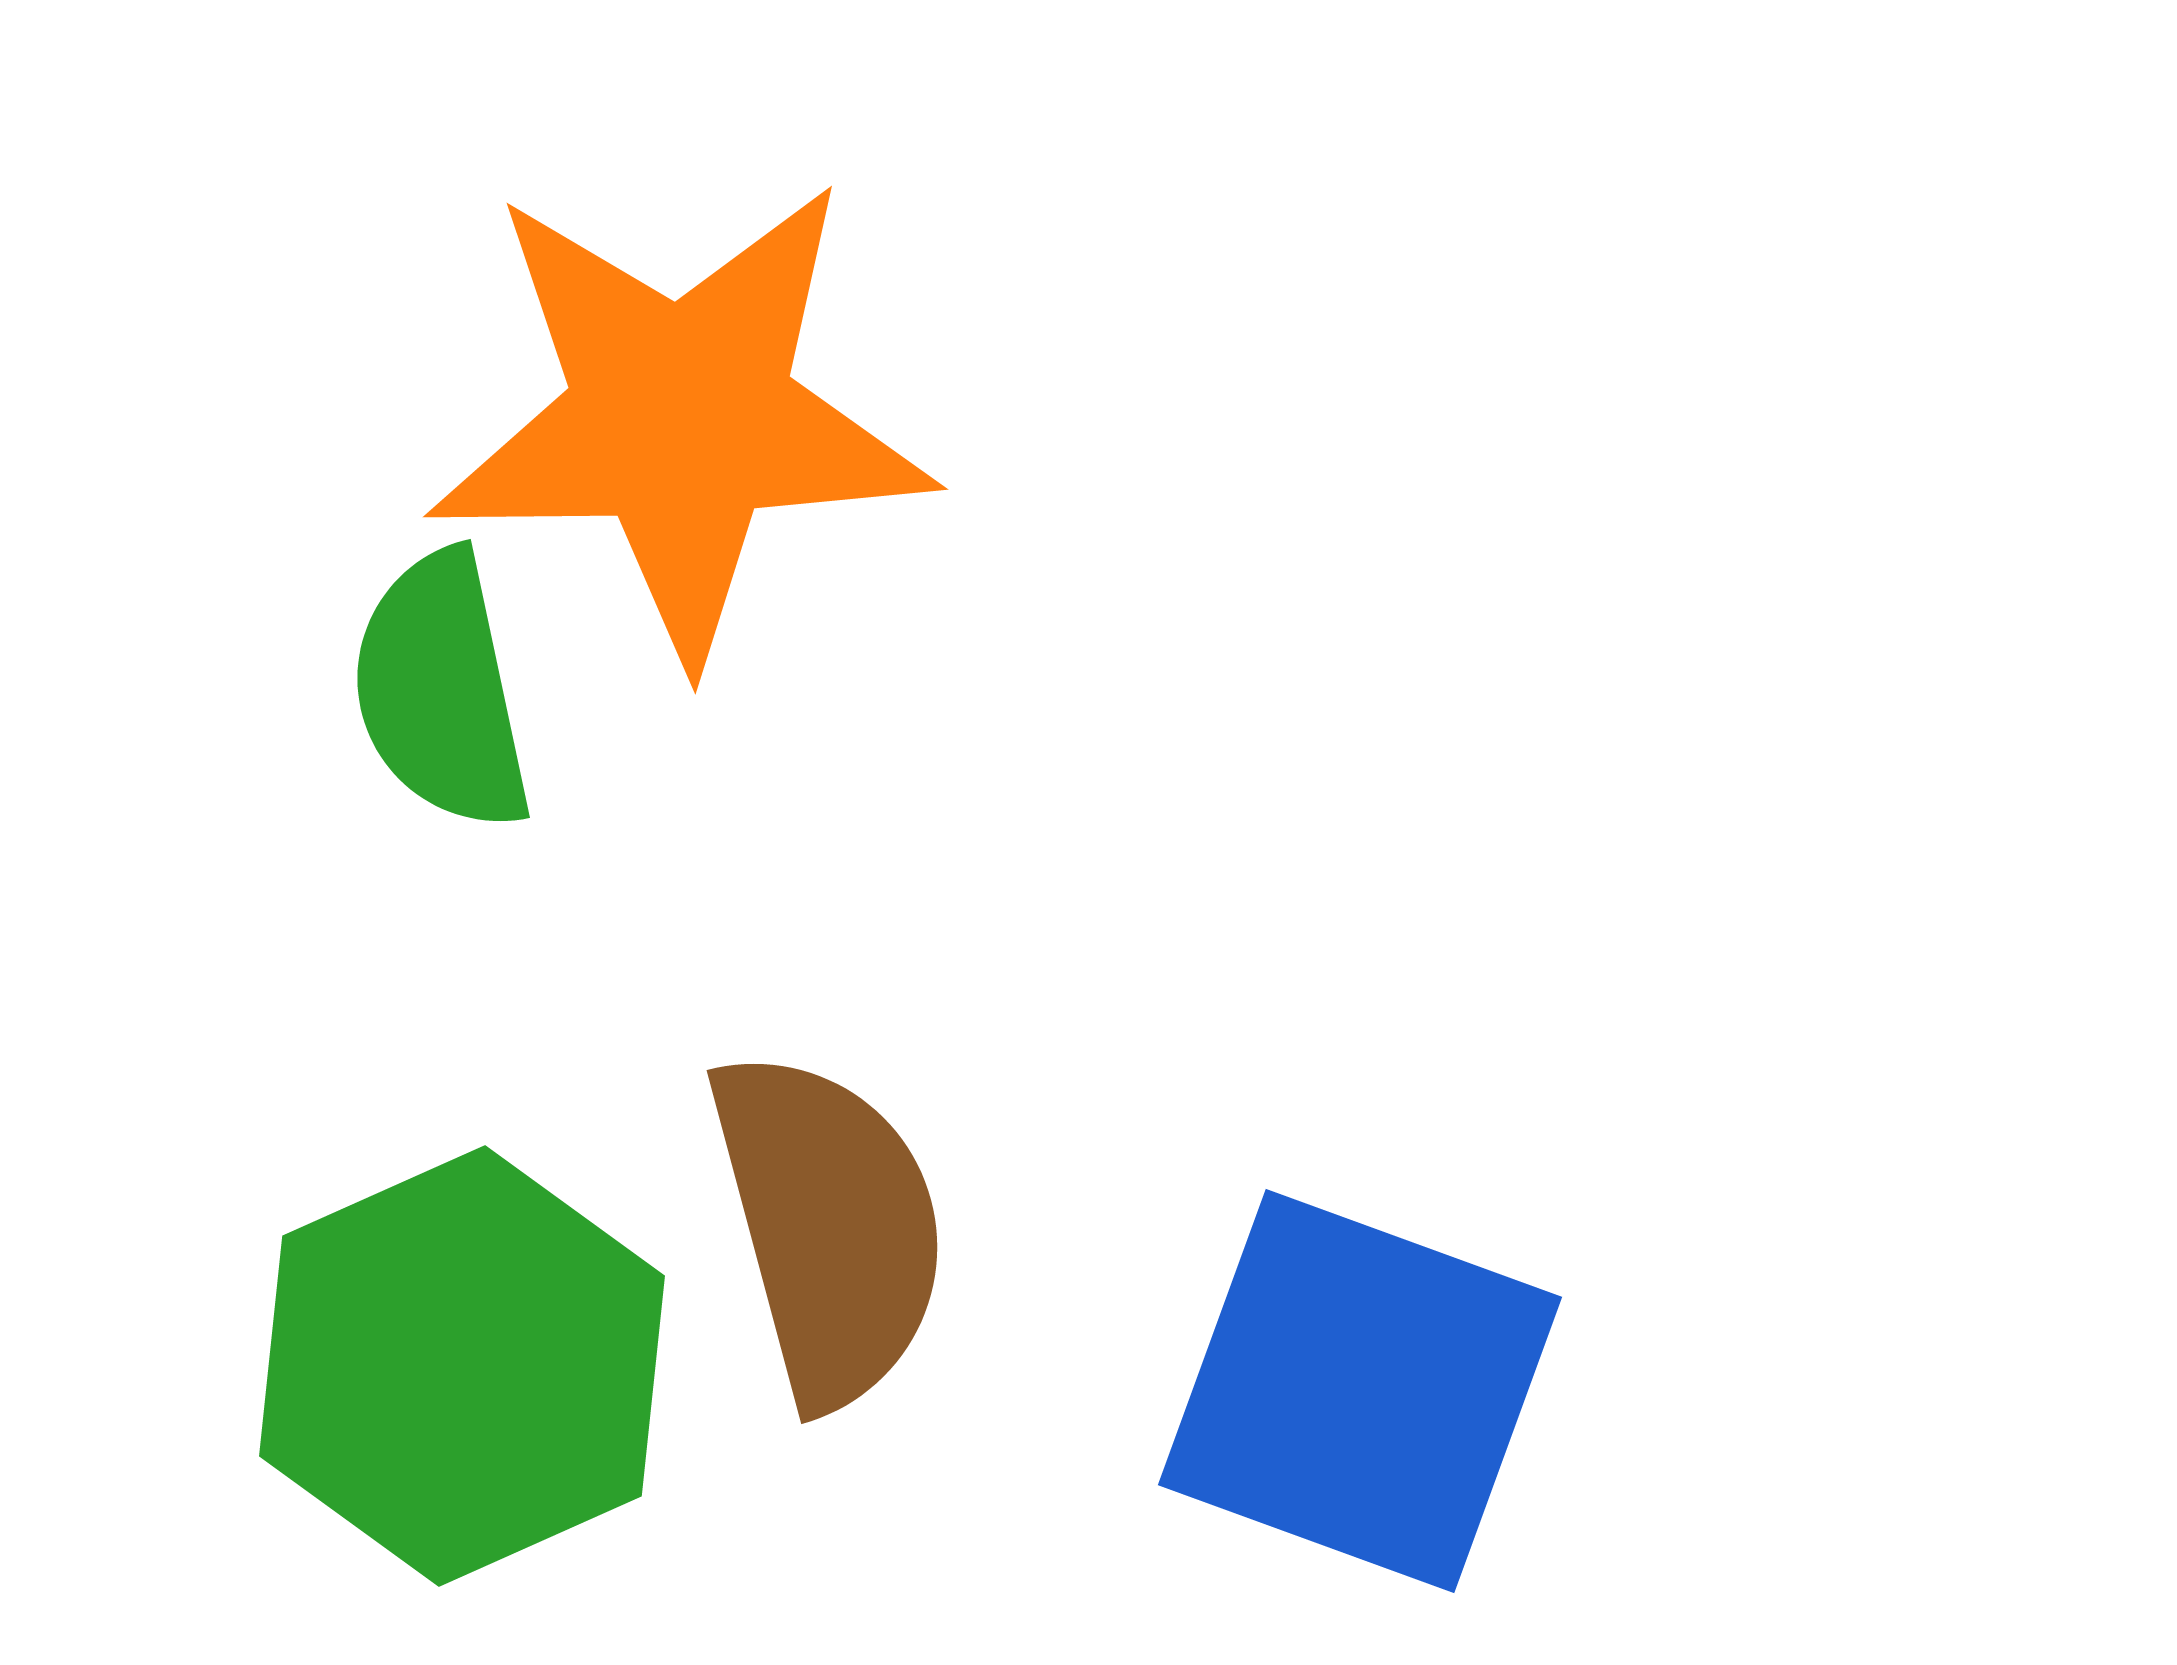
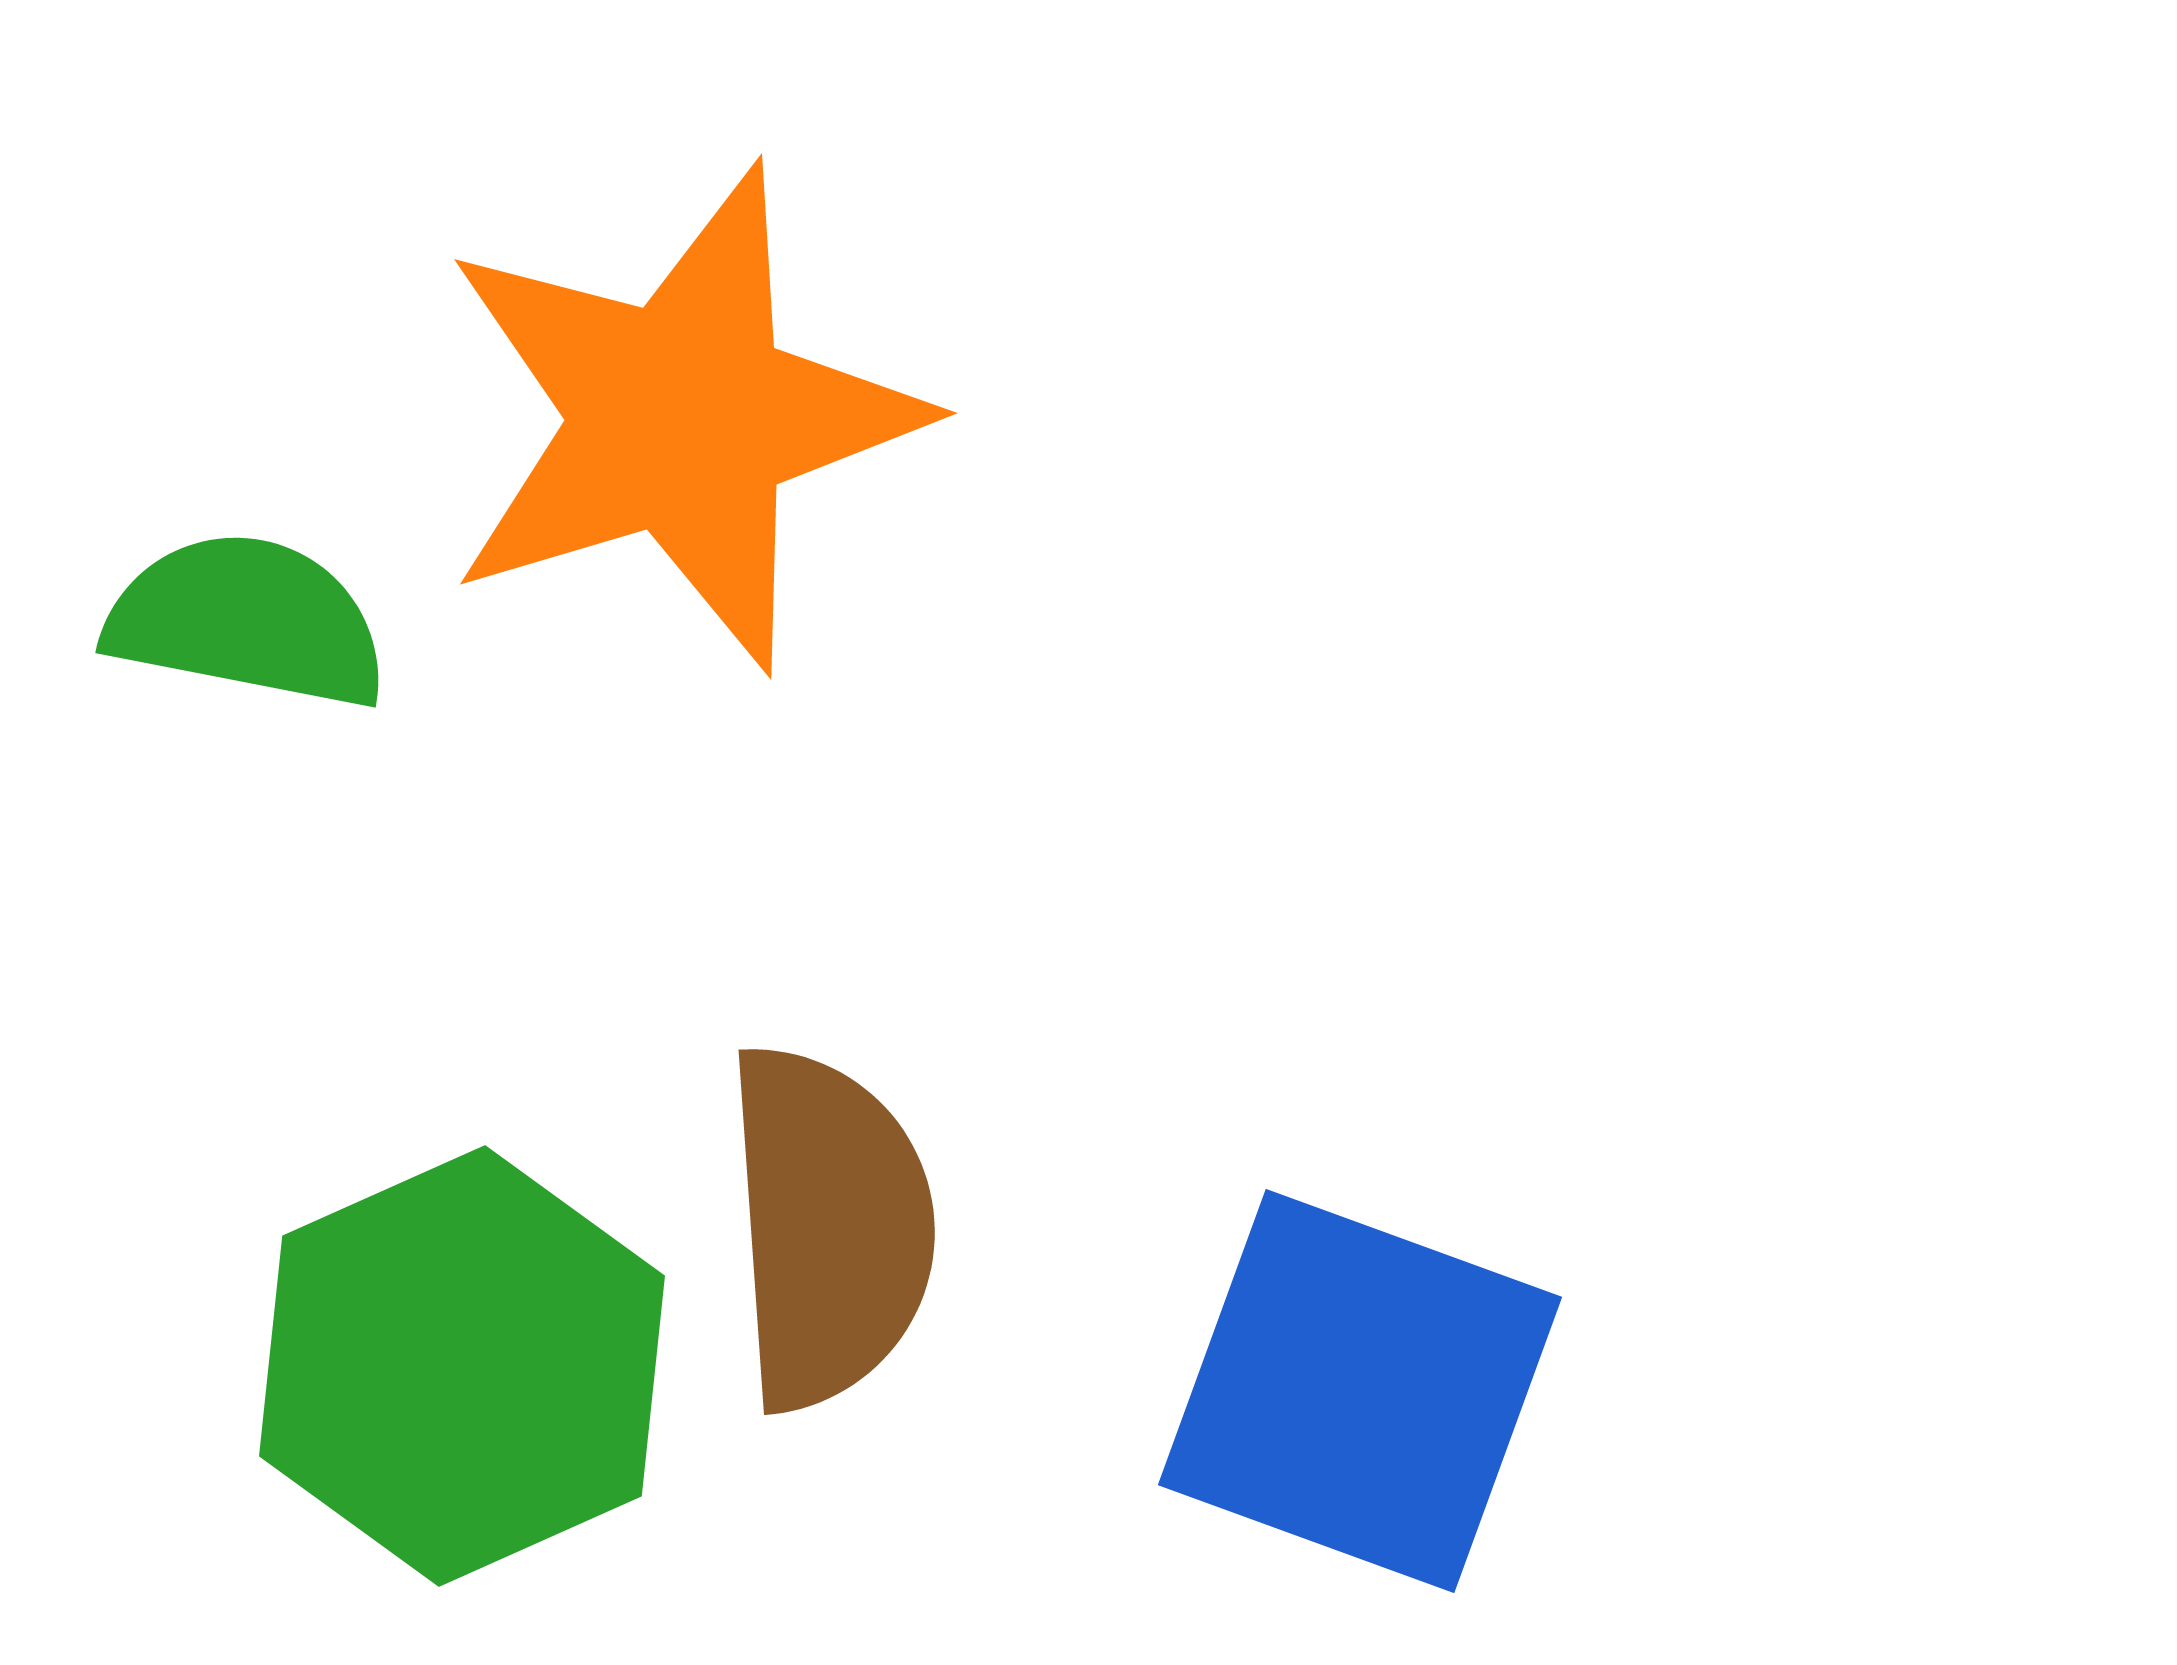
orange star: rotated 16 degrees counterclockwise
green semicircle: moved 194 px left, 70 px up; rotated 113 degrees clockwise
brown semicircle: rotated 11 degrees clockwise
